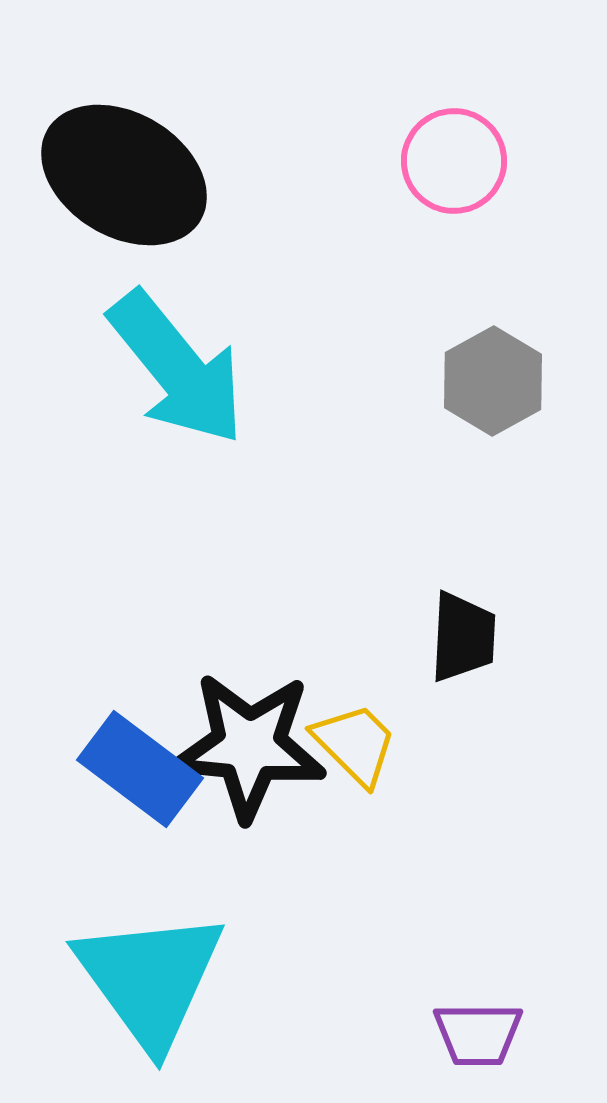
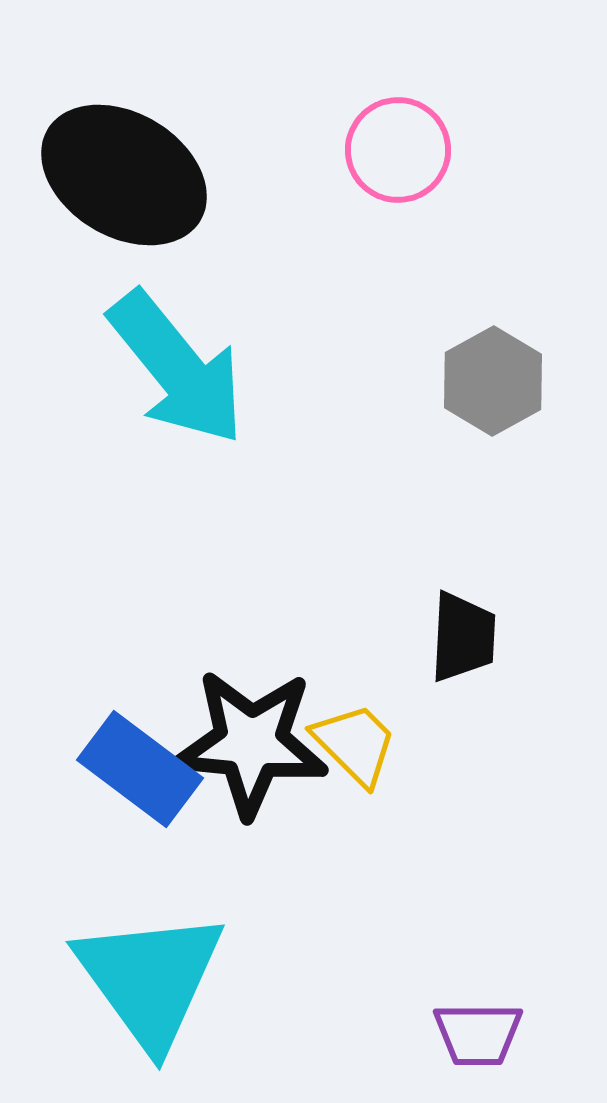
pink circle: moved 56 px left, 11 px up
black star: moved 2 px right, 3 px up
